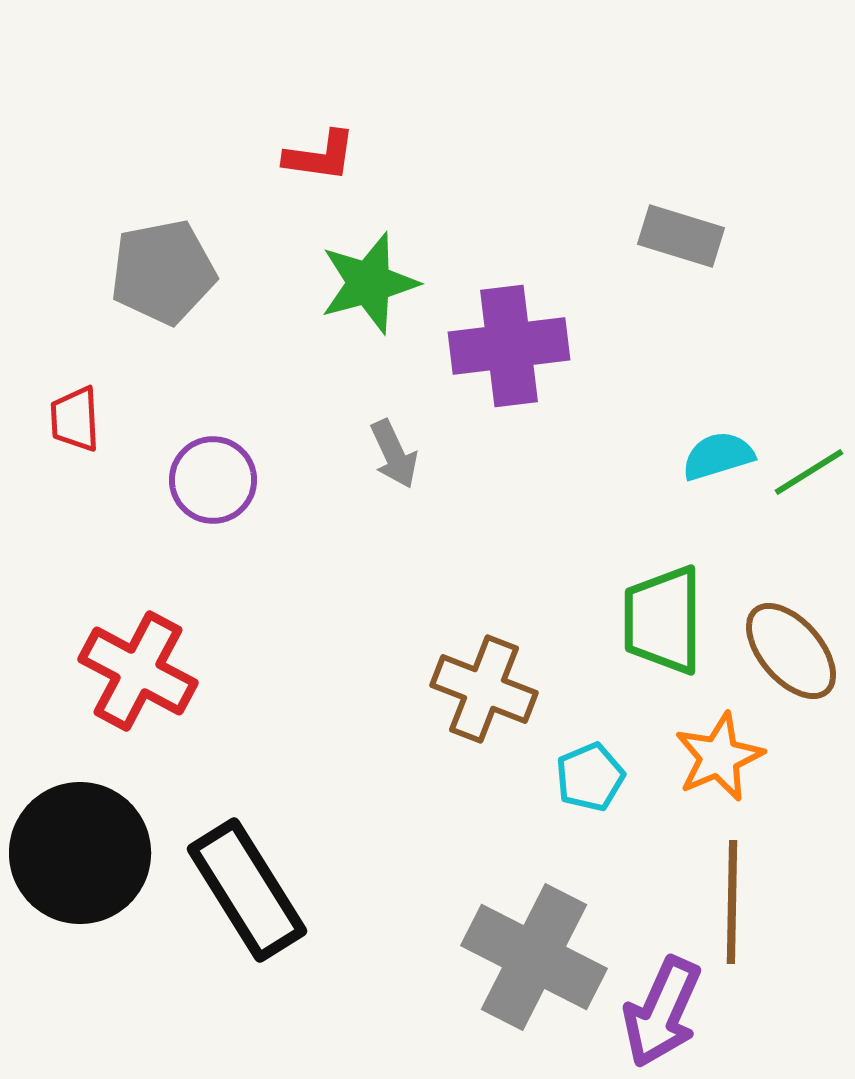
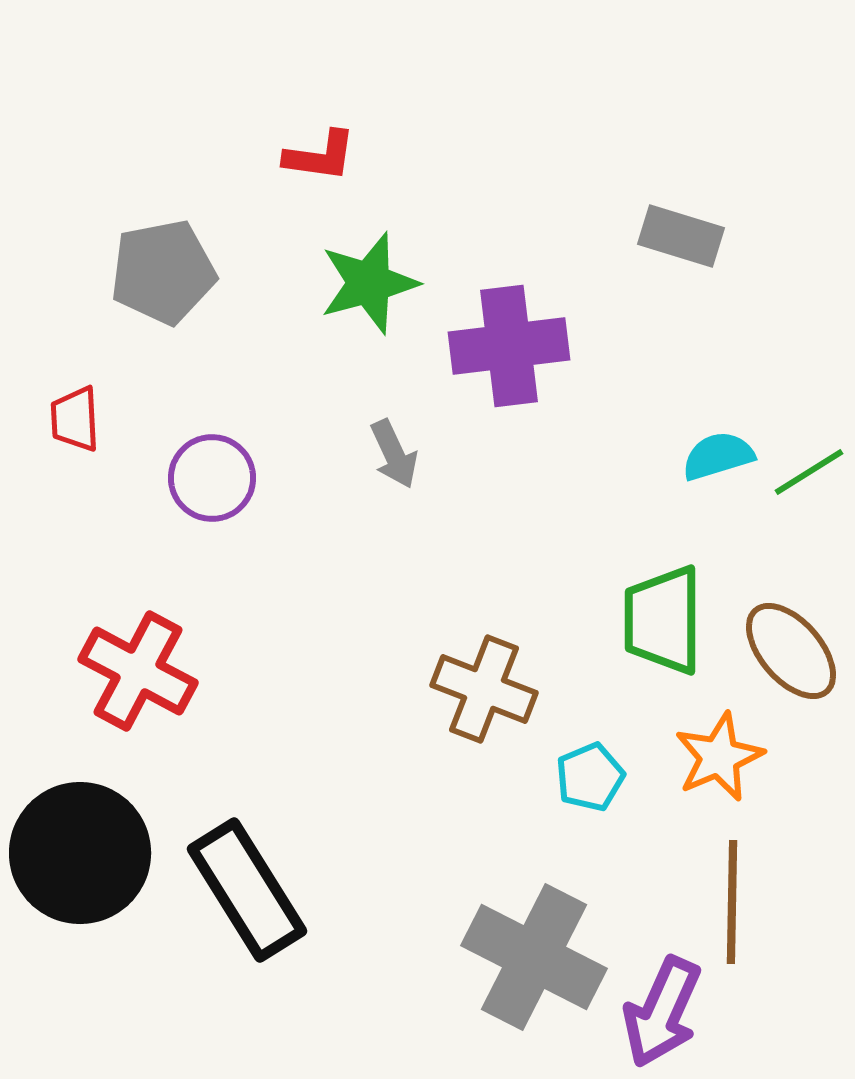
purple circle: moved 1 px left, 2 px up
